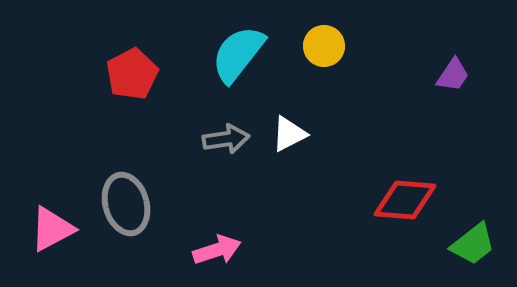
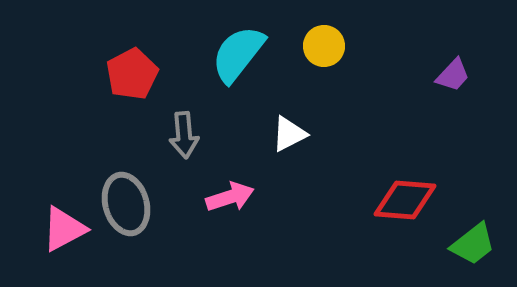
purple trapezoid: rotated 9 degrees clockwise
gray arrow: moved 42 px left, 4 px up; rotated 93 degrees clockwise
pink triangle: moved 12 px right
pink arrow: moved 13 px right, 53 px up
